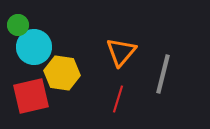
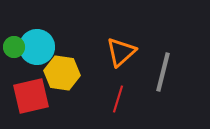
green circle: moved 4 px left, 22 px down
cyan circle: moved 3 px right
orange triangle: rotated 8 degrees clockwise
gray line: moved 2 px up
